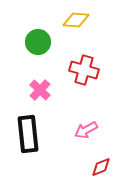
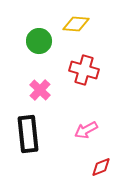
yellow diamond: moved 4 px down
green circle: moved 1 px right, 1 px up
